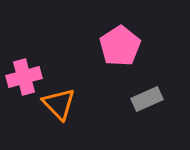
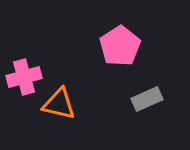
orange triangle: rotated 33 degrees counterclockwise
